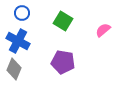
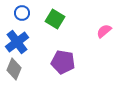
green square: moved 8 px left, 2 px up
pink semicircle: moved 1 px right, 1 px down
blue cross: moved 1 px left, 1 px down; rotated 25 degrees clockwise
